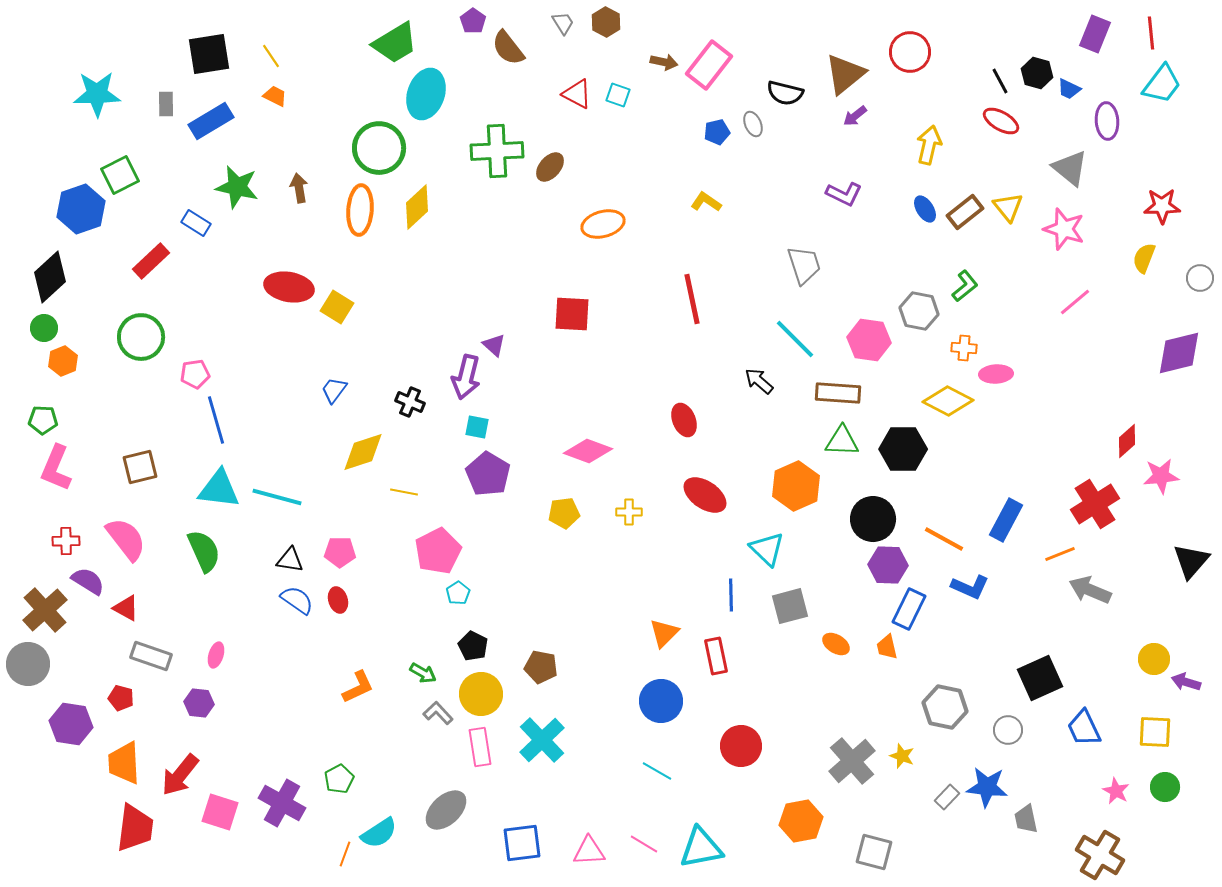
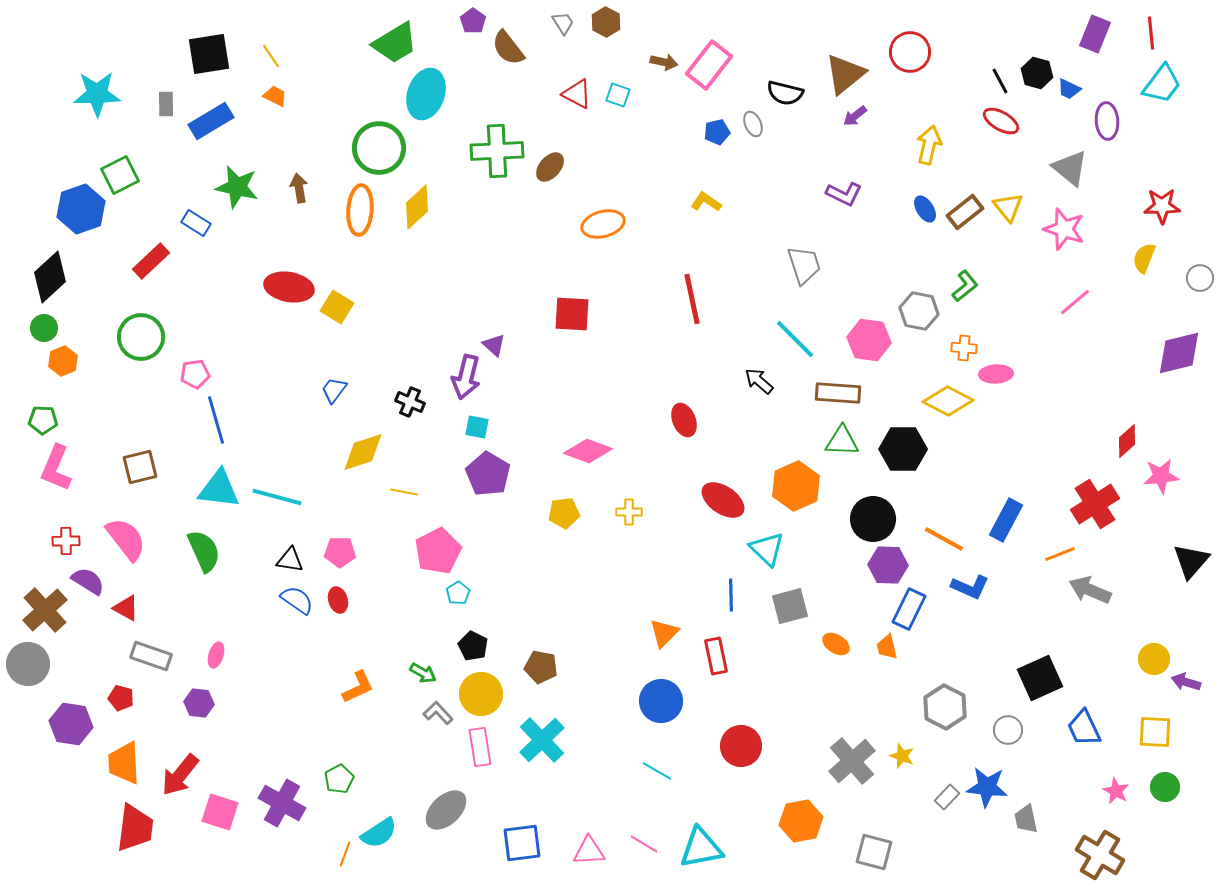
red ellipse at (705, 495): moved 18 px right, 5 px down
gray hexagon at (945, 707): rotated 15 degrees clockwise
